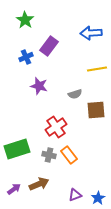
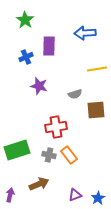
blue arrow: moved 6 px left
purple rectangle: rotated 36 degrees counterclockwise
red cross: rotated 25 degrees clockwise
green rectangle: moved 1 px down
purple arrow: moved 4 px left, 6 px down; rotated 40 degrees counterclockwise
